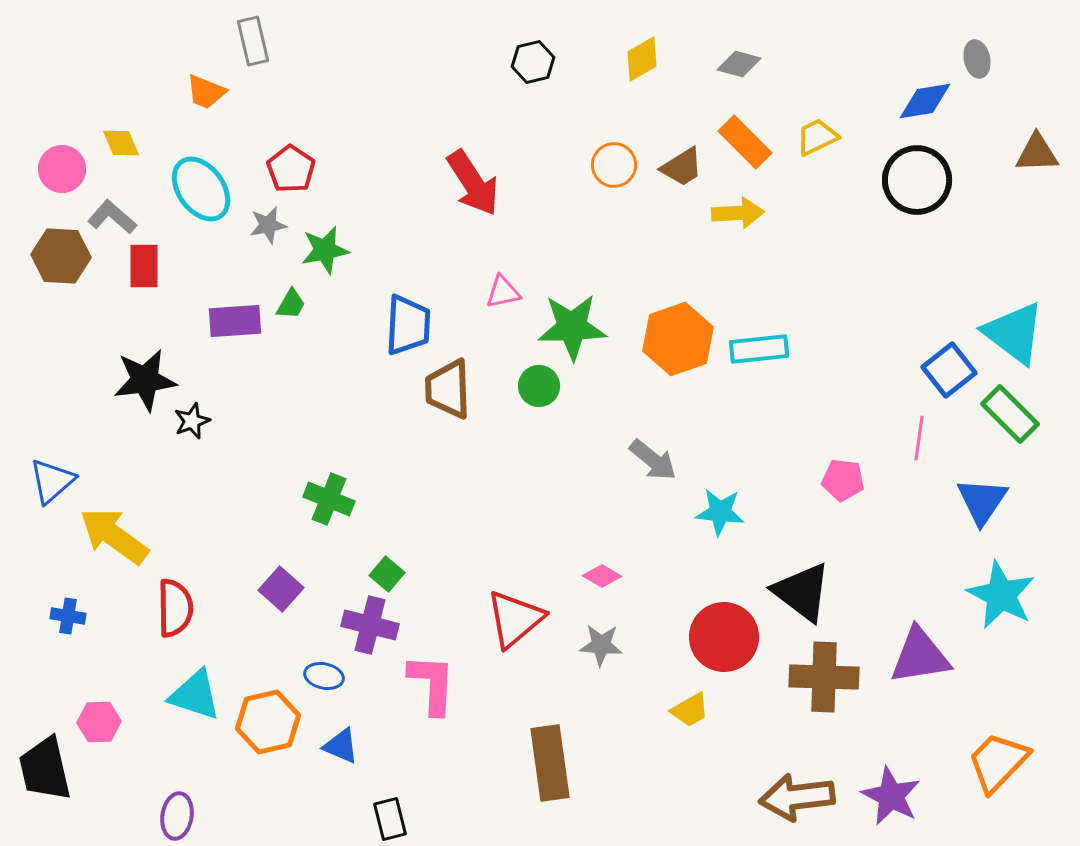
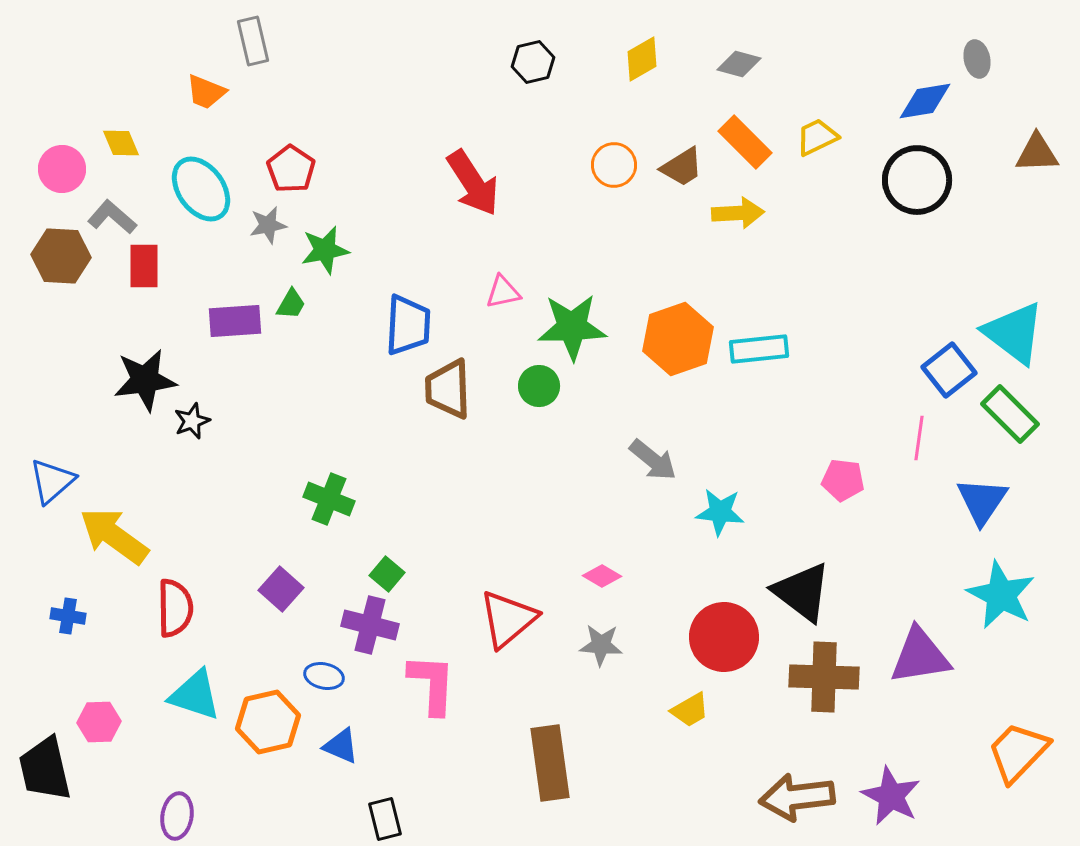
red triangle at (515, 619): moved 7 px left
orange trapezoid at (998, 762): moved 20 px right, 10 px up
black rectangle at (390, 819): moved 5 px left
